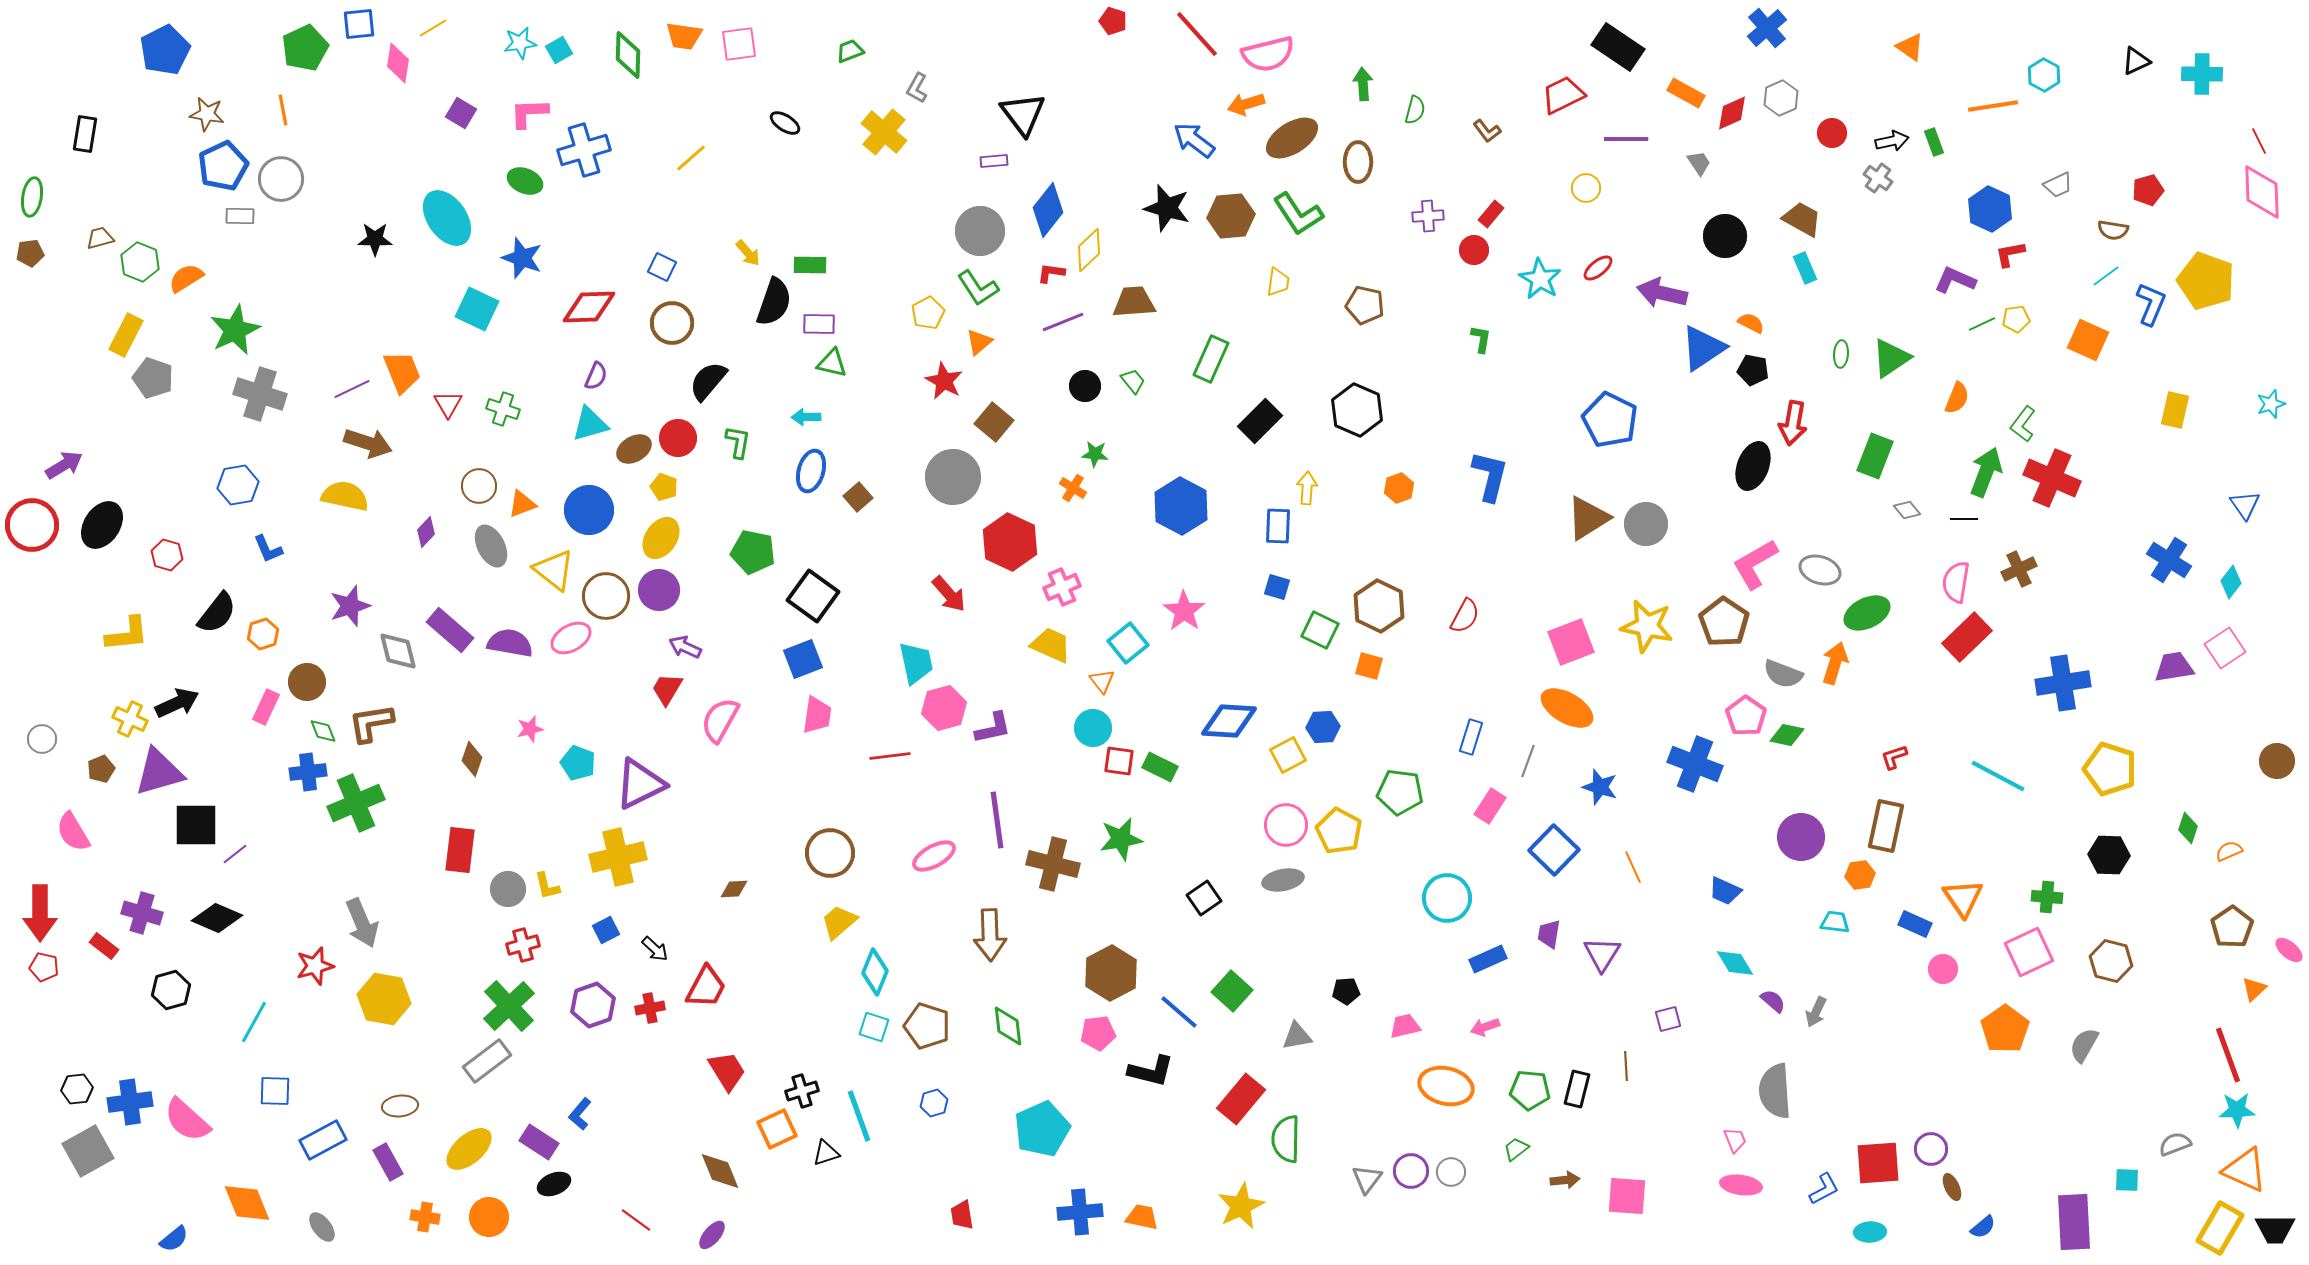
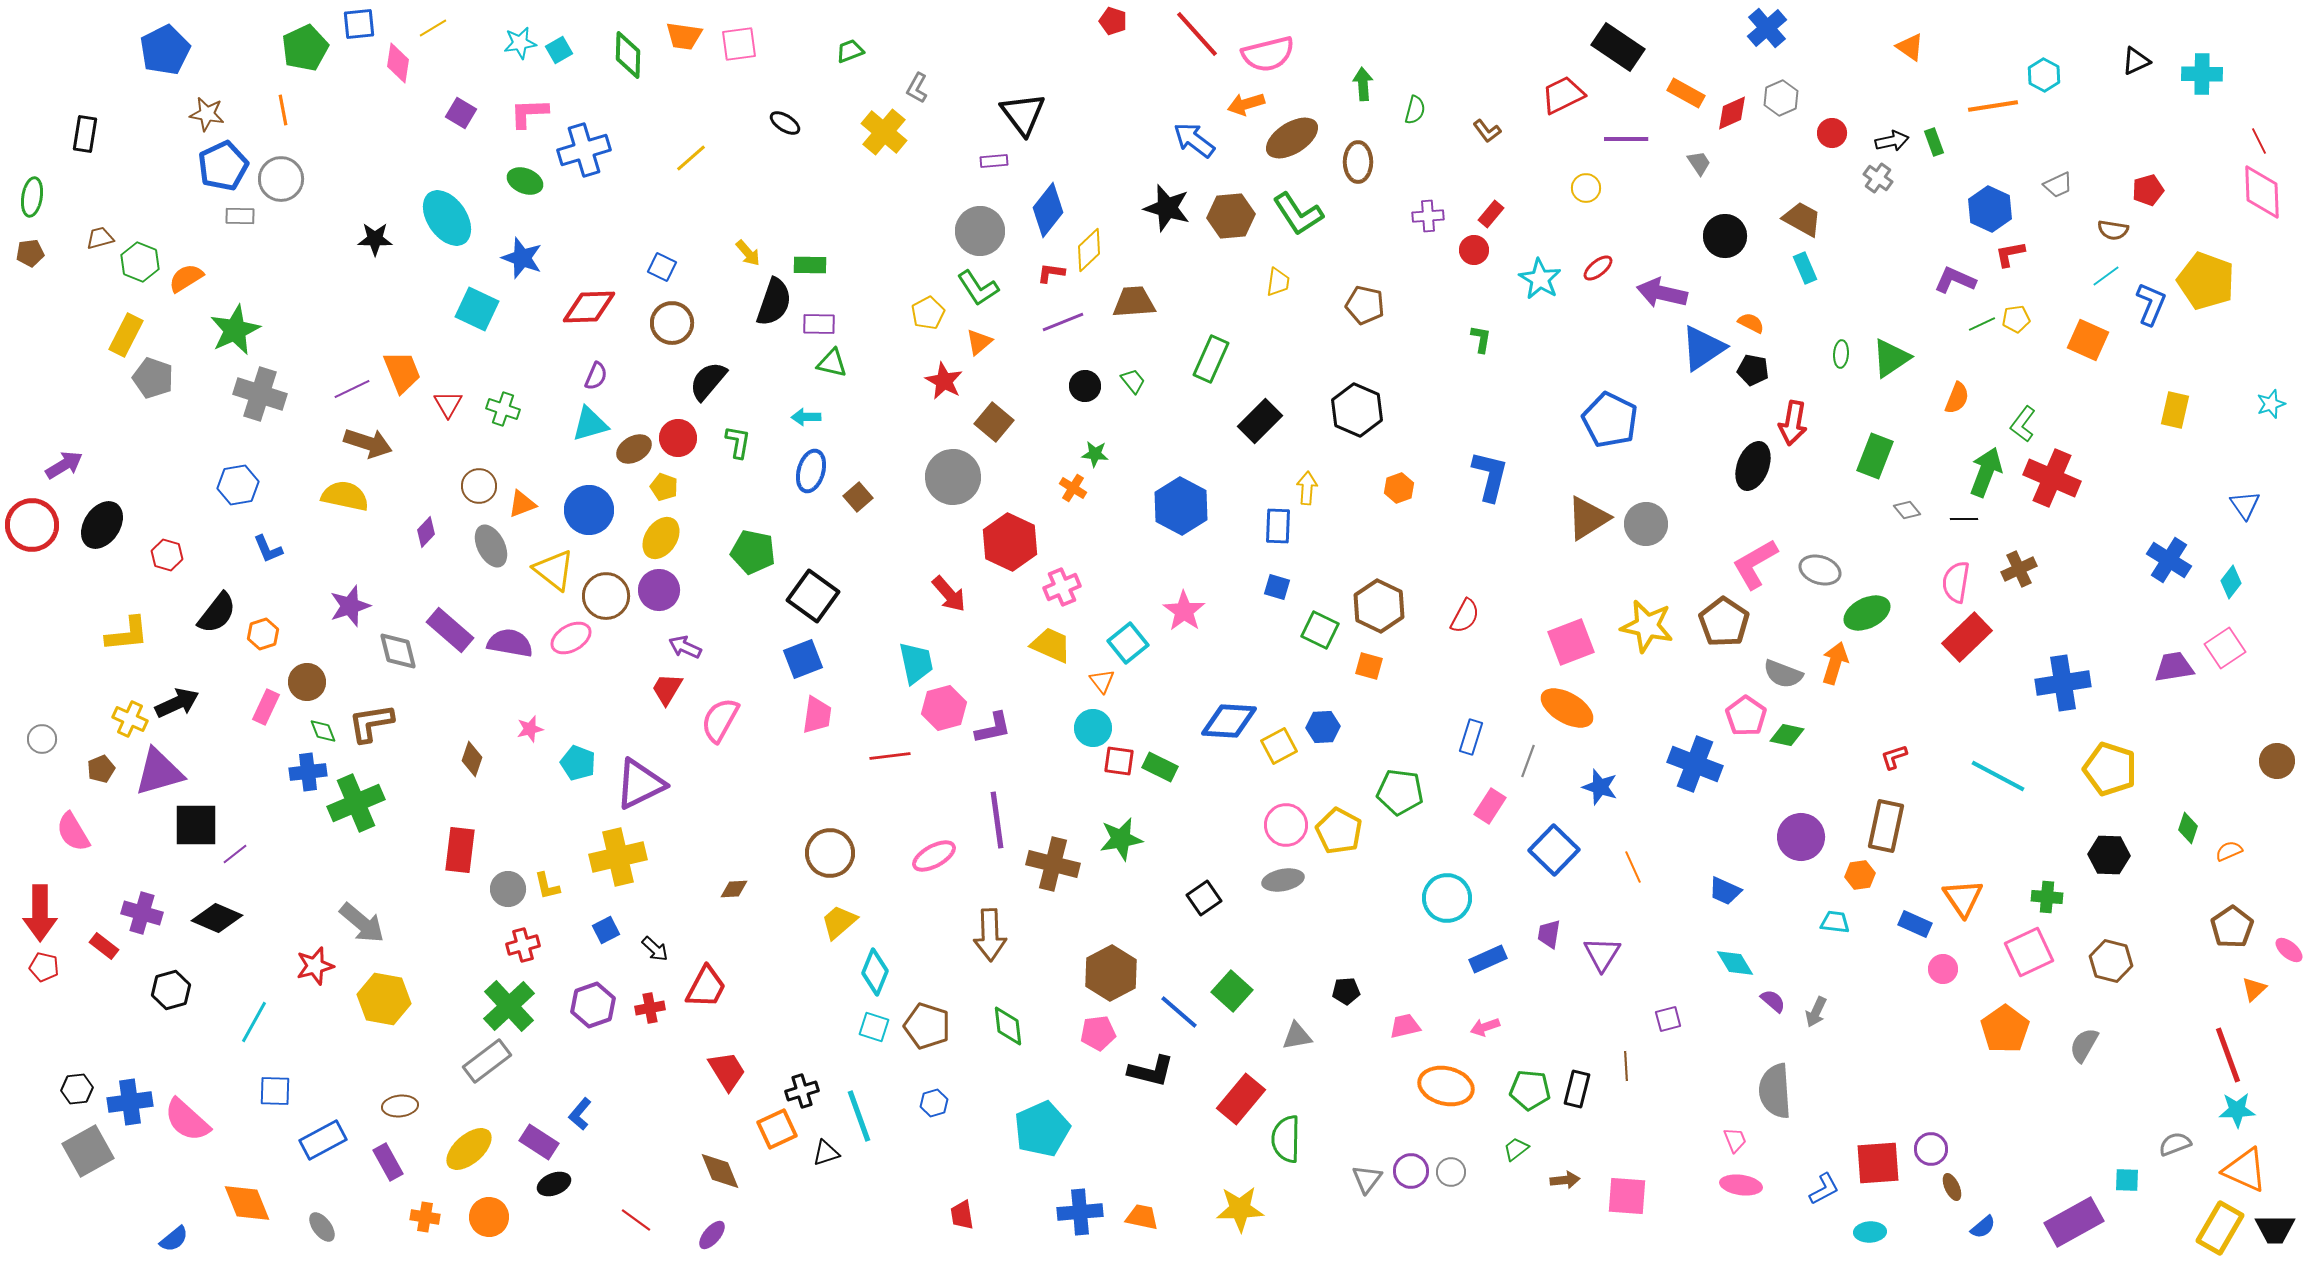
yellow square at (1288, 755): moved 9 px left, 9 px up
gray arrow at (362, 923): rotated 27 degrees counterclockwise
yellow star at (1241, 1206): moved 1 px left, 3 px down; rotated 24 degrees clockwise
purple rectangle at (2074, 1222): rotated 64 degrees clockwise
